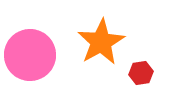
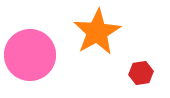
orange star: moved 4 px left, 10 px up
